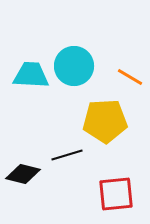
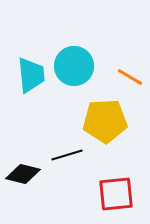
cyan trapezoid: rotated 81 degrees clockwise
